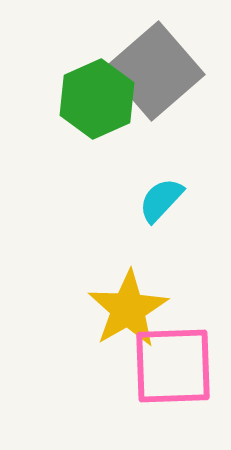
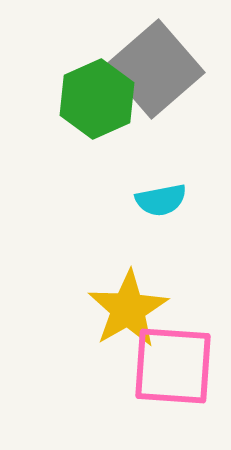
gray square: moved 2 px up
cyan semicircle: rotated 144 degrees counterclockwise
pink square: rotated 6 degrees clockwise
